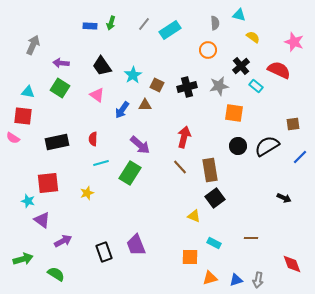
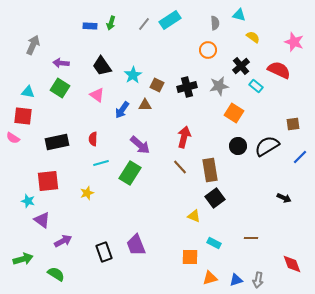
cyan rectangle at (170, 30): moved 10 px up
orange square at (234, 113): rotated 24 degrees clockwise
red square at (48, 183): moved 2 px up
